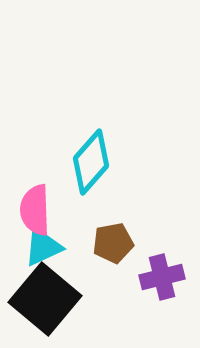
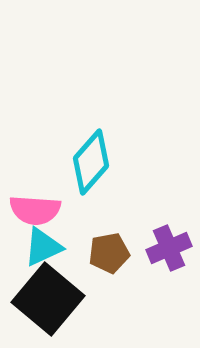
pink semicircle: rotated 84 degrees counterclockwise
brown pentagon: moved 4 px left, 10 px down
purple cross: moved 7 px right, 29 px up; rotated 9 degrees counterclockwise
black square: moved 3 px right
